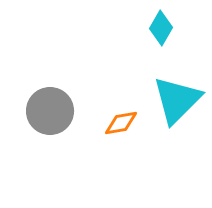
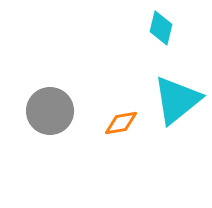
cyan diamond: rotated 16 degrees counterclockwise
cyan triangle: rotated 6 degrees clockwise
